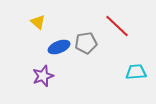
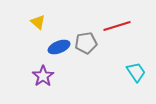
red line: rotated 60 degrees counterclockwise
cyan trapezoid: rotated 60 degrees clockwise
purple star: rotated 15 degrees counterclockwise
